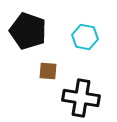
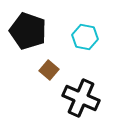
brown square: moved 1 px right, 1 px up; rotated 36 degrees clockwise
black cross: rotated 15 degrees clockwise
